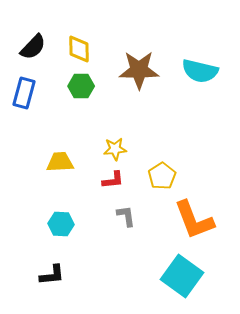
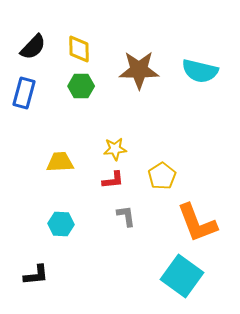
orange L-shape: moved 3 px right, 3 px down
black L-shape: moved 16 px left
